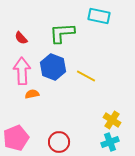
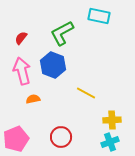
green L-shape: rotated 24 degrees counterclockwise
red semicircle: rotated 80 degrees clockwise
blue hexagon: moved 2 px up
pink arrow: rotated 12 degrees counterclockwise
yellow line: moved 17 px down
orange semicircle: moved 1 px right, 5 px down
yellow cross: rotated 36 degrees counterclockwise
pink pentagon: moved 1 px down
red circle: moved 2 px right, 5 px up
